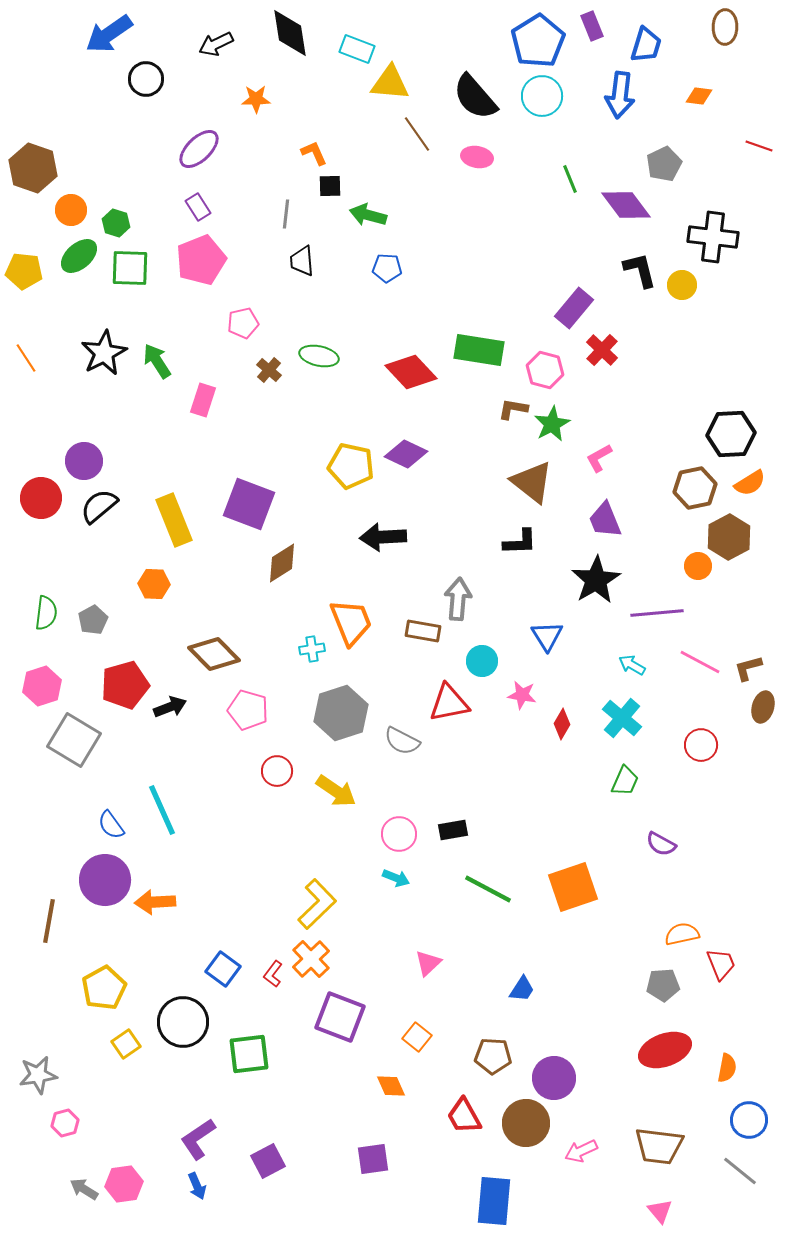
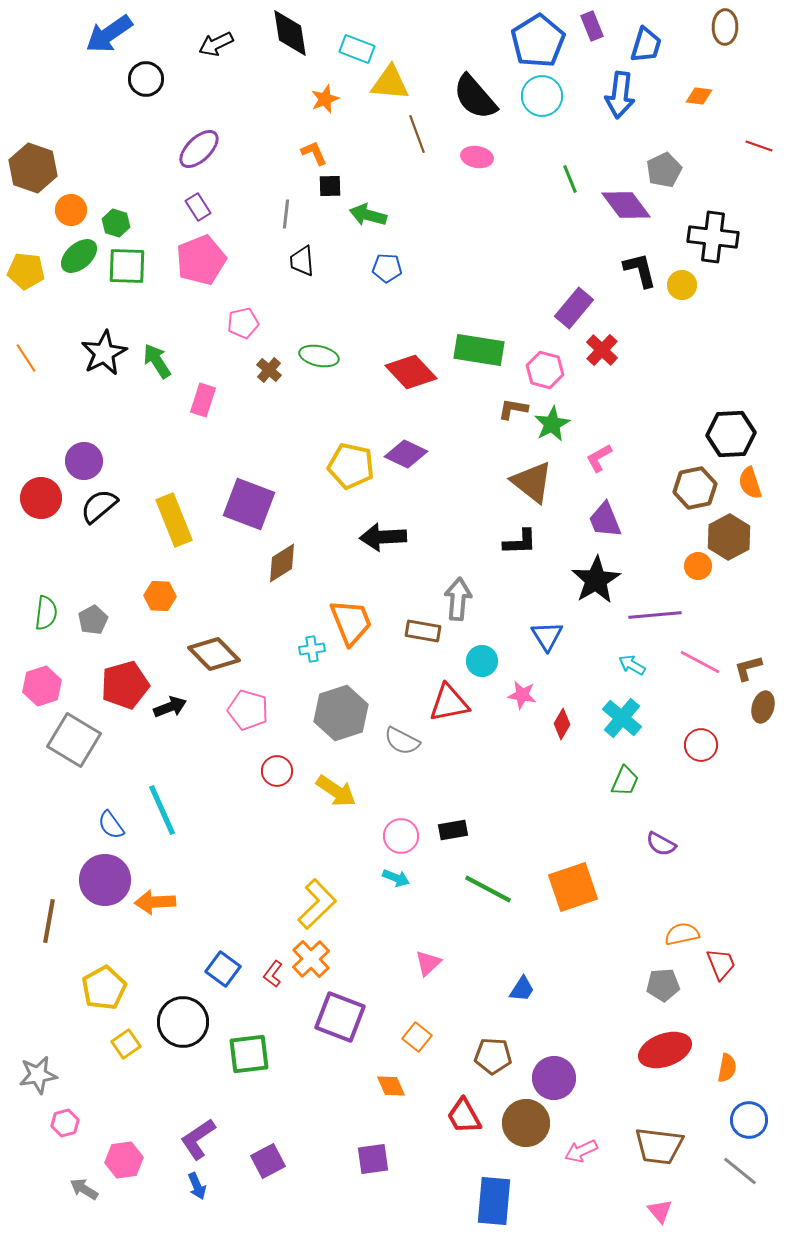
orange star at (256, 99): moved 69 px right; rotated 20 degrees counterclockwise
brown line at (417, 134): rotated 15 degrees clockwise
gray pentagon at (664, 164): moved 6 px down
green square at (130, 268): moved 3 px left, 2 px up
yellow pentagon at (24, 271): moved 2 px right
orange semicircle at (750, 483): rotated 104 degrees clockwise
orange hexagon at (154, 584): moved 6 px right, 12 px down
purple line at (657, 613): moved 2 px left, 2 px down
pink circle at (399, 834): moved 2 px right, 2 px down
pink hexagon at (124, 1184): moved 24 px up
